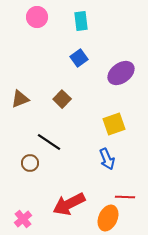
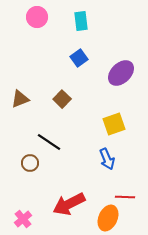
purple ellipse: rotated 8 degrees counterclockwise
